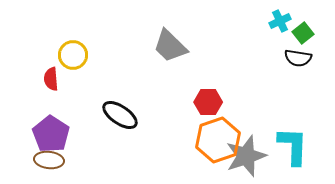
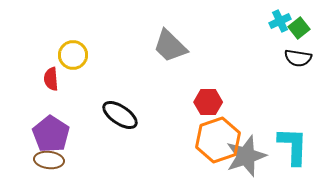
green square: moved 4 px left, 5 px up
